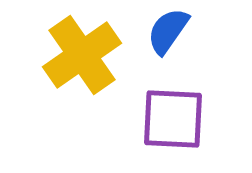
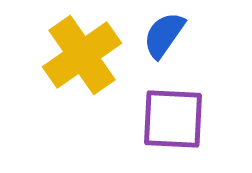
blue semicircle: moved 4 px left, 4 px down
